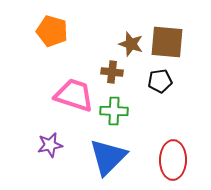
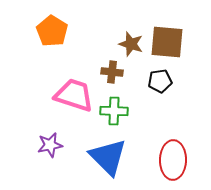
orange pentagon: rotated 16 degrees clockwise
blue triangle: rotated 30 degrees counterclockwise
